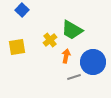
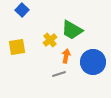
gray line: moved 15 px left, 3 px up
